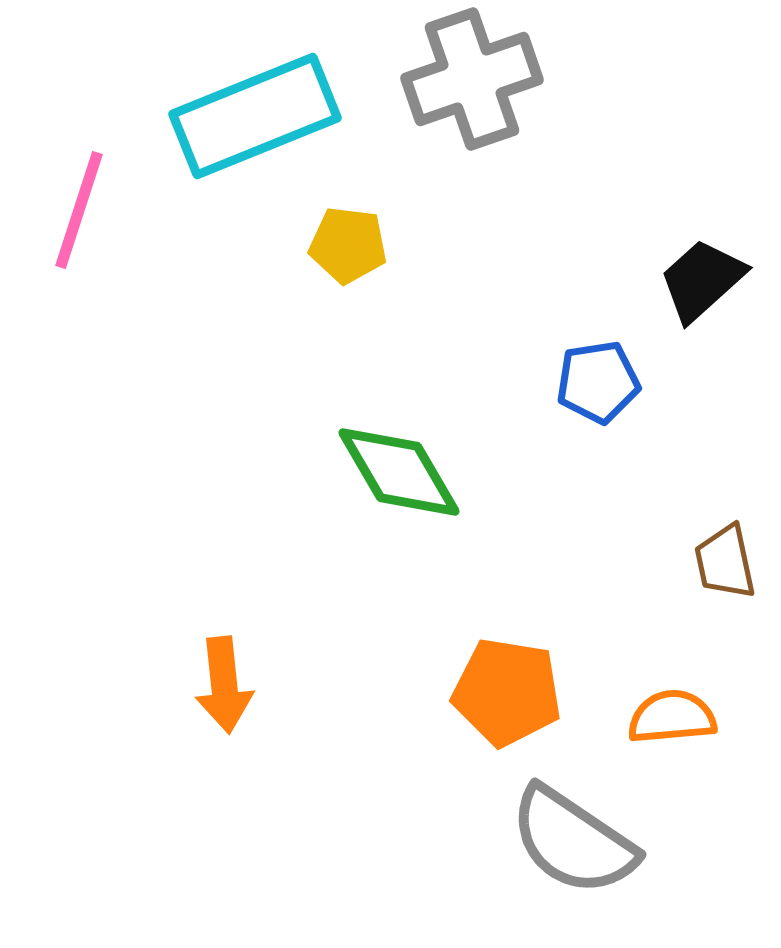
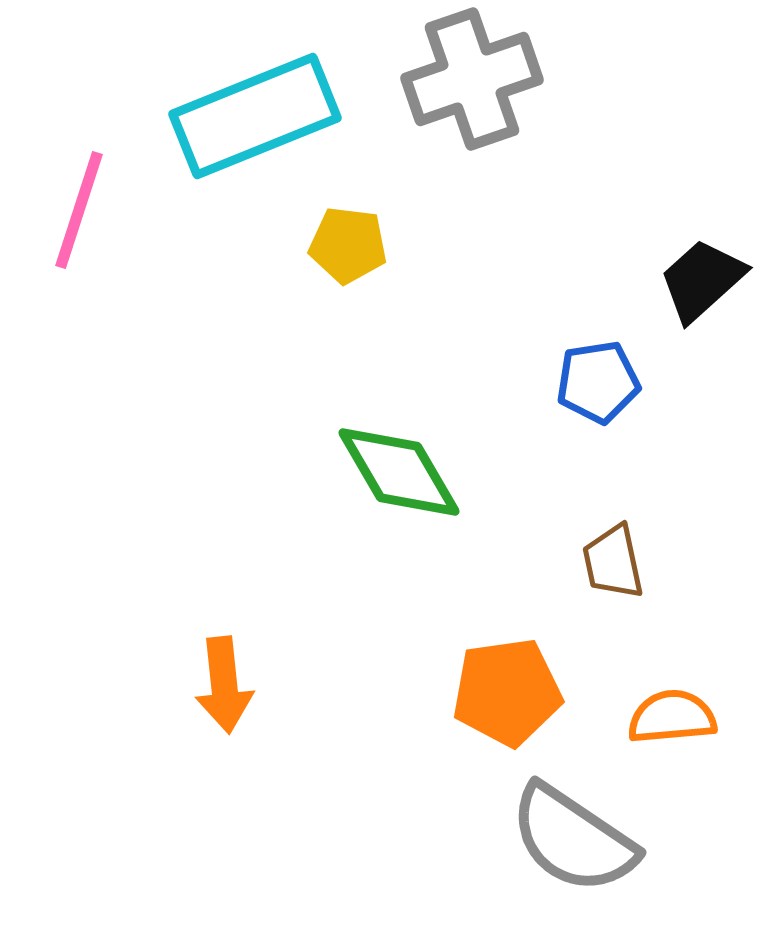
brown trapezoid: moved 112 px left
orange pentagon: rotated 17 degrees counterclockwise
gray semicircle: moved 2 px up
